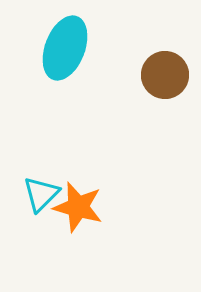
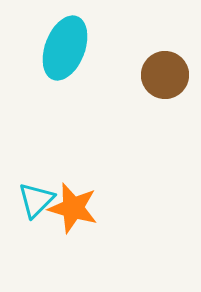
cyan triangle: moved 5 px left, 6 px down
orange star: moved 5 px left, 1 px down
